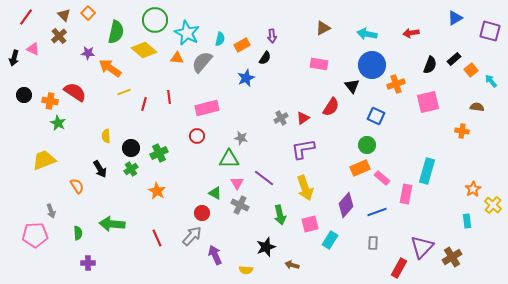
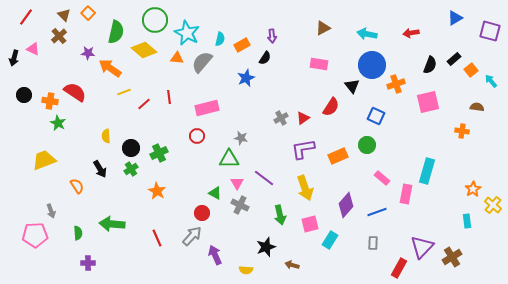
red line at (144, 104): rotated 32 degrees clockwise
orange rectangle at (360, 168): moved 22 px left, 12 px up
